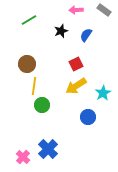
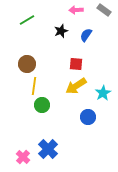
green line: moved 2 px left
red square: rotated 32 degrees clockwise
